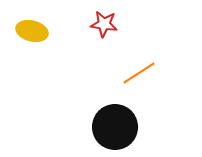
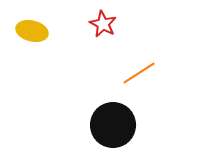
red star: moved 1 px left; rotated 20 degrees clockwise
black circle: moved 2 px left, 2 px up
